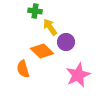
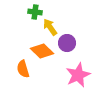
green cross: moved 1 px down
purple circle: moved 1 px right, 1 px down
